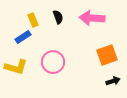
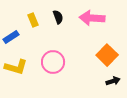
blue rectangle: moved 12 px left
orange square: rotated 25 degrees counterclockwise
